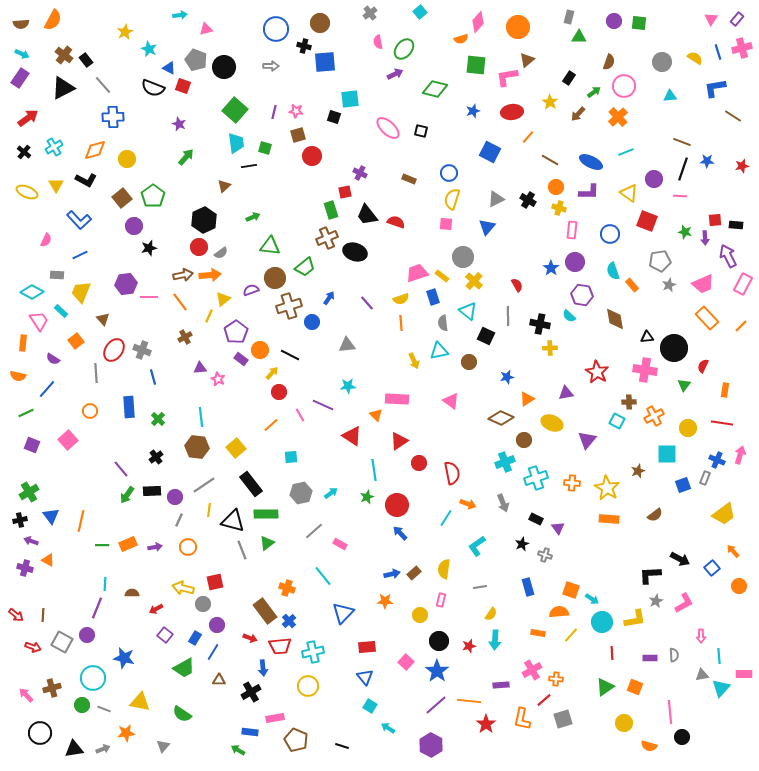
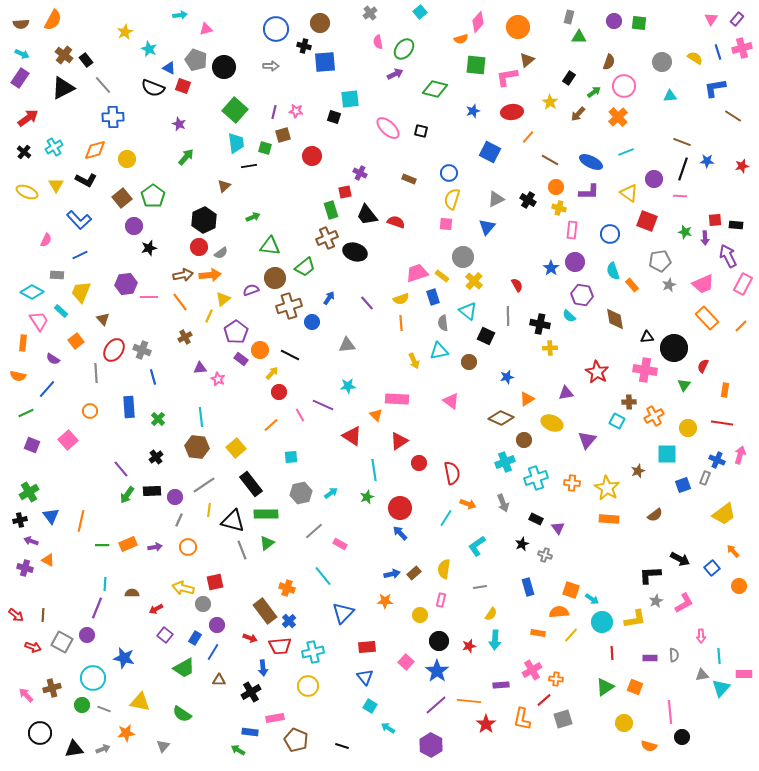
brown square at (298, 135): moved 15 px left
red circle at (397, 505): moved 3 px right, 3 px down
